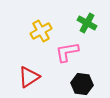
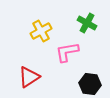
black hexagon: moved 8 px right
